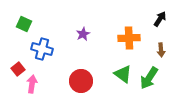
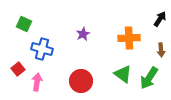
pink arrow: moved 5 px right, 2 px up
